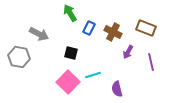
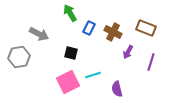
gray hexagon: rotated 20 degrees counterclockwise
purple line: rotated 30 degrees clockwise
pink square: rotated 20 degrees clockwise
